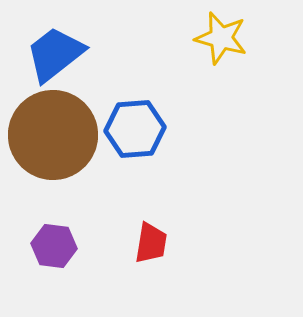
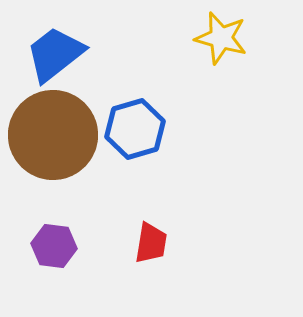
blue hexagon: rotated 12 degrees counterclockwise
